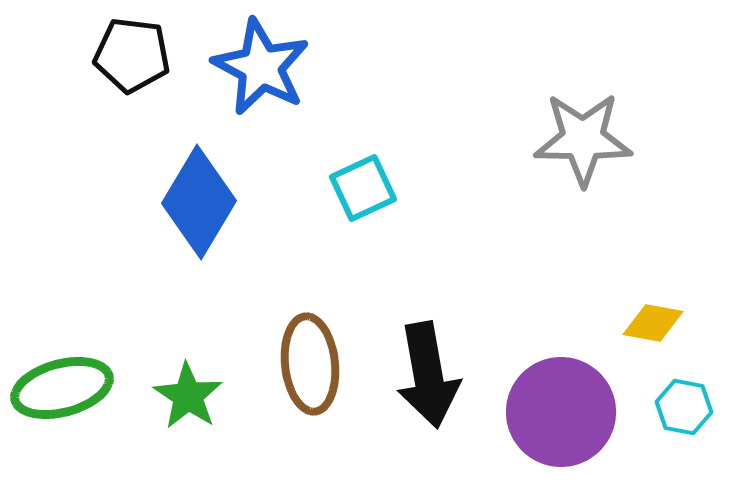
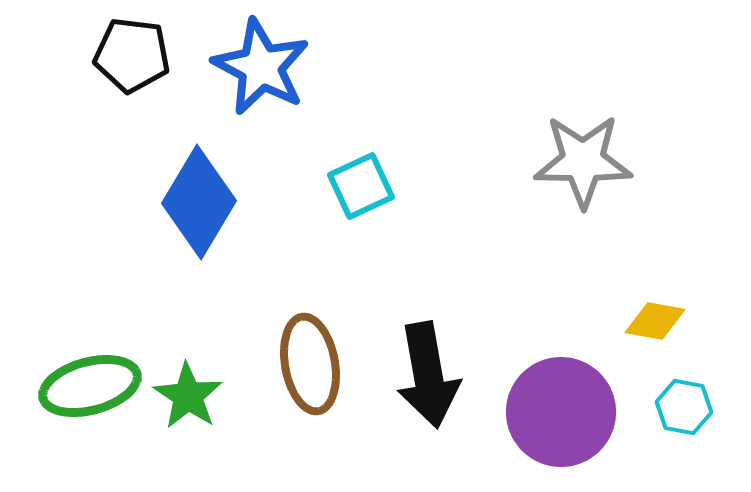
gray star: moved 22 px down
cyan square: moved 2 px left, 2 px up
yellow diamond: moved 2 px right, 2 px up
brown ellipse: rotated 4 degrees counterclockwise
green ellipse: moved 28 px right, 2 px up
